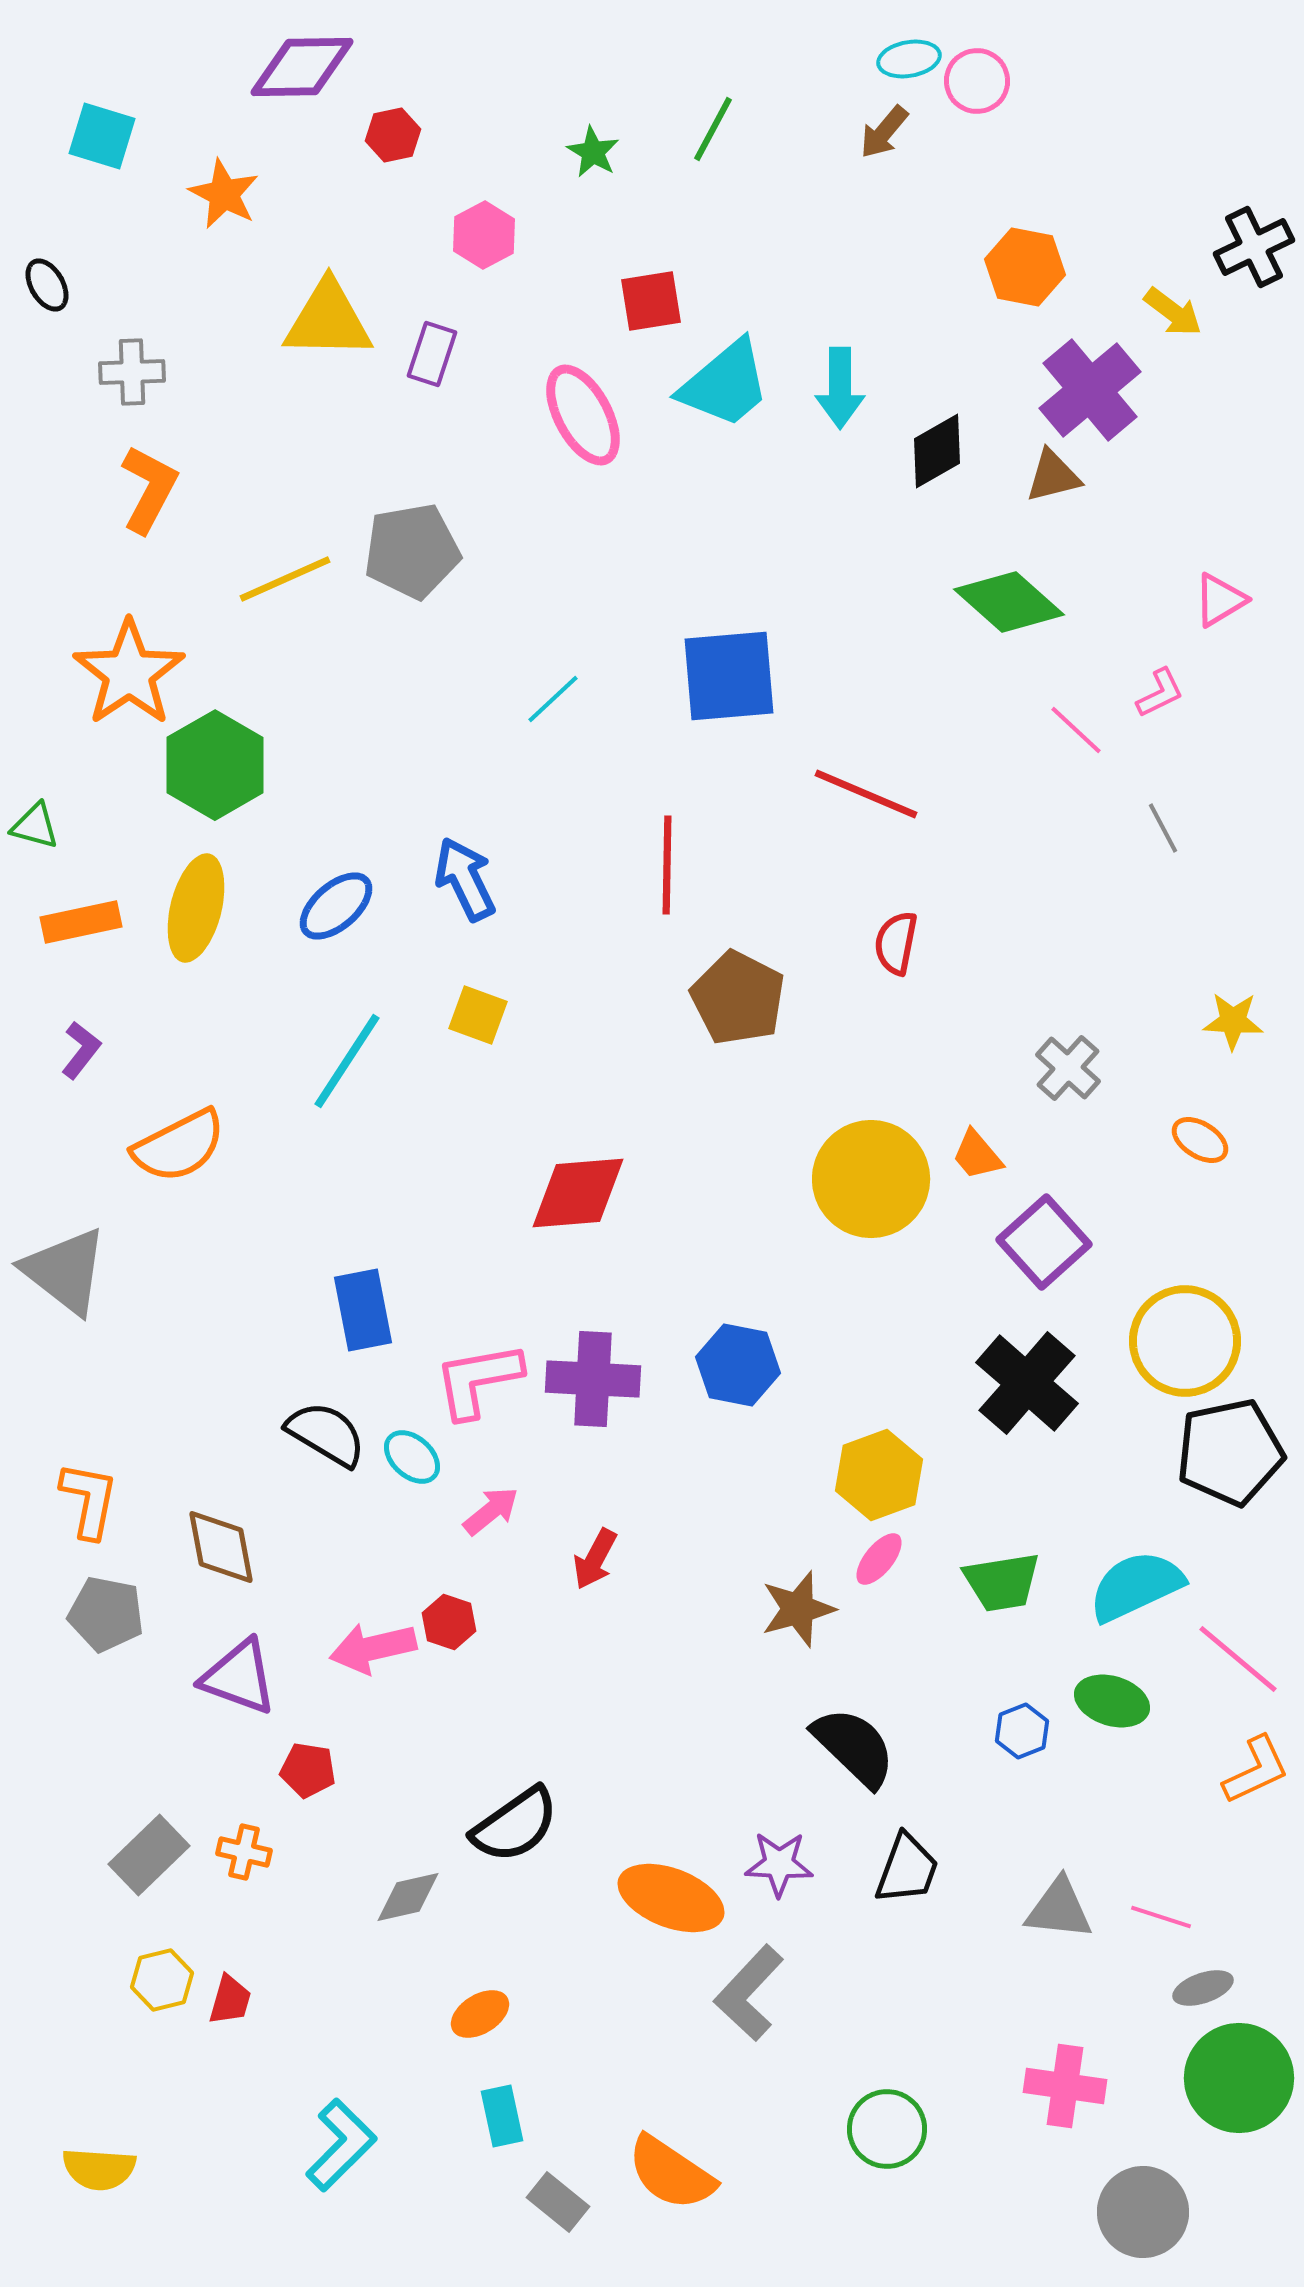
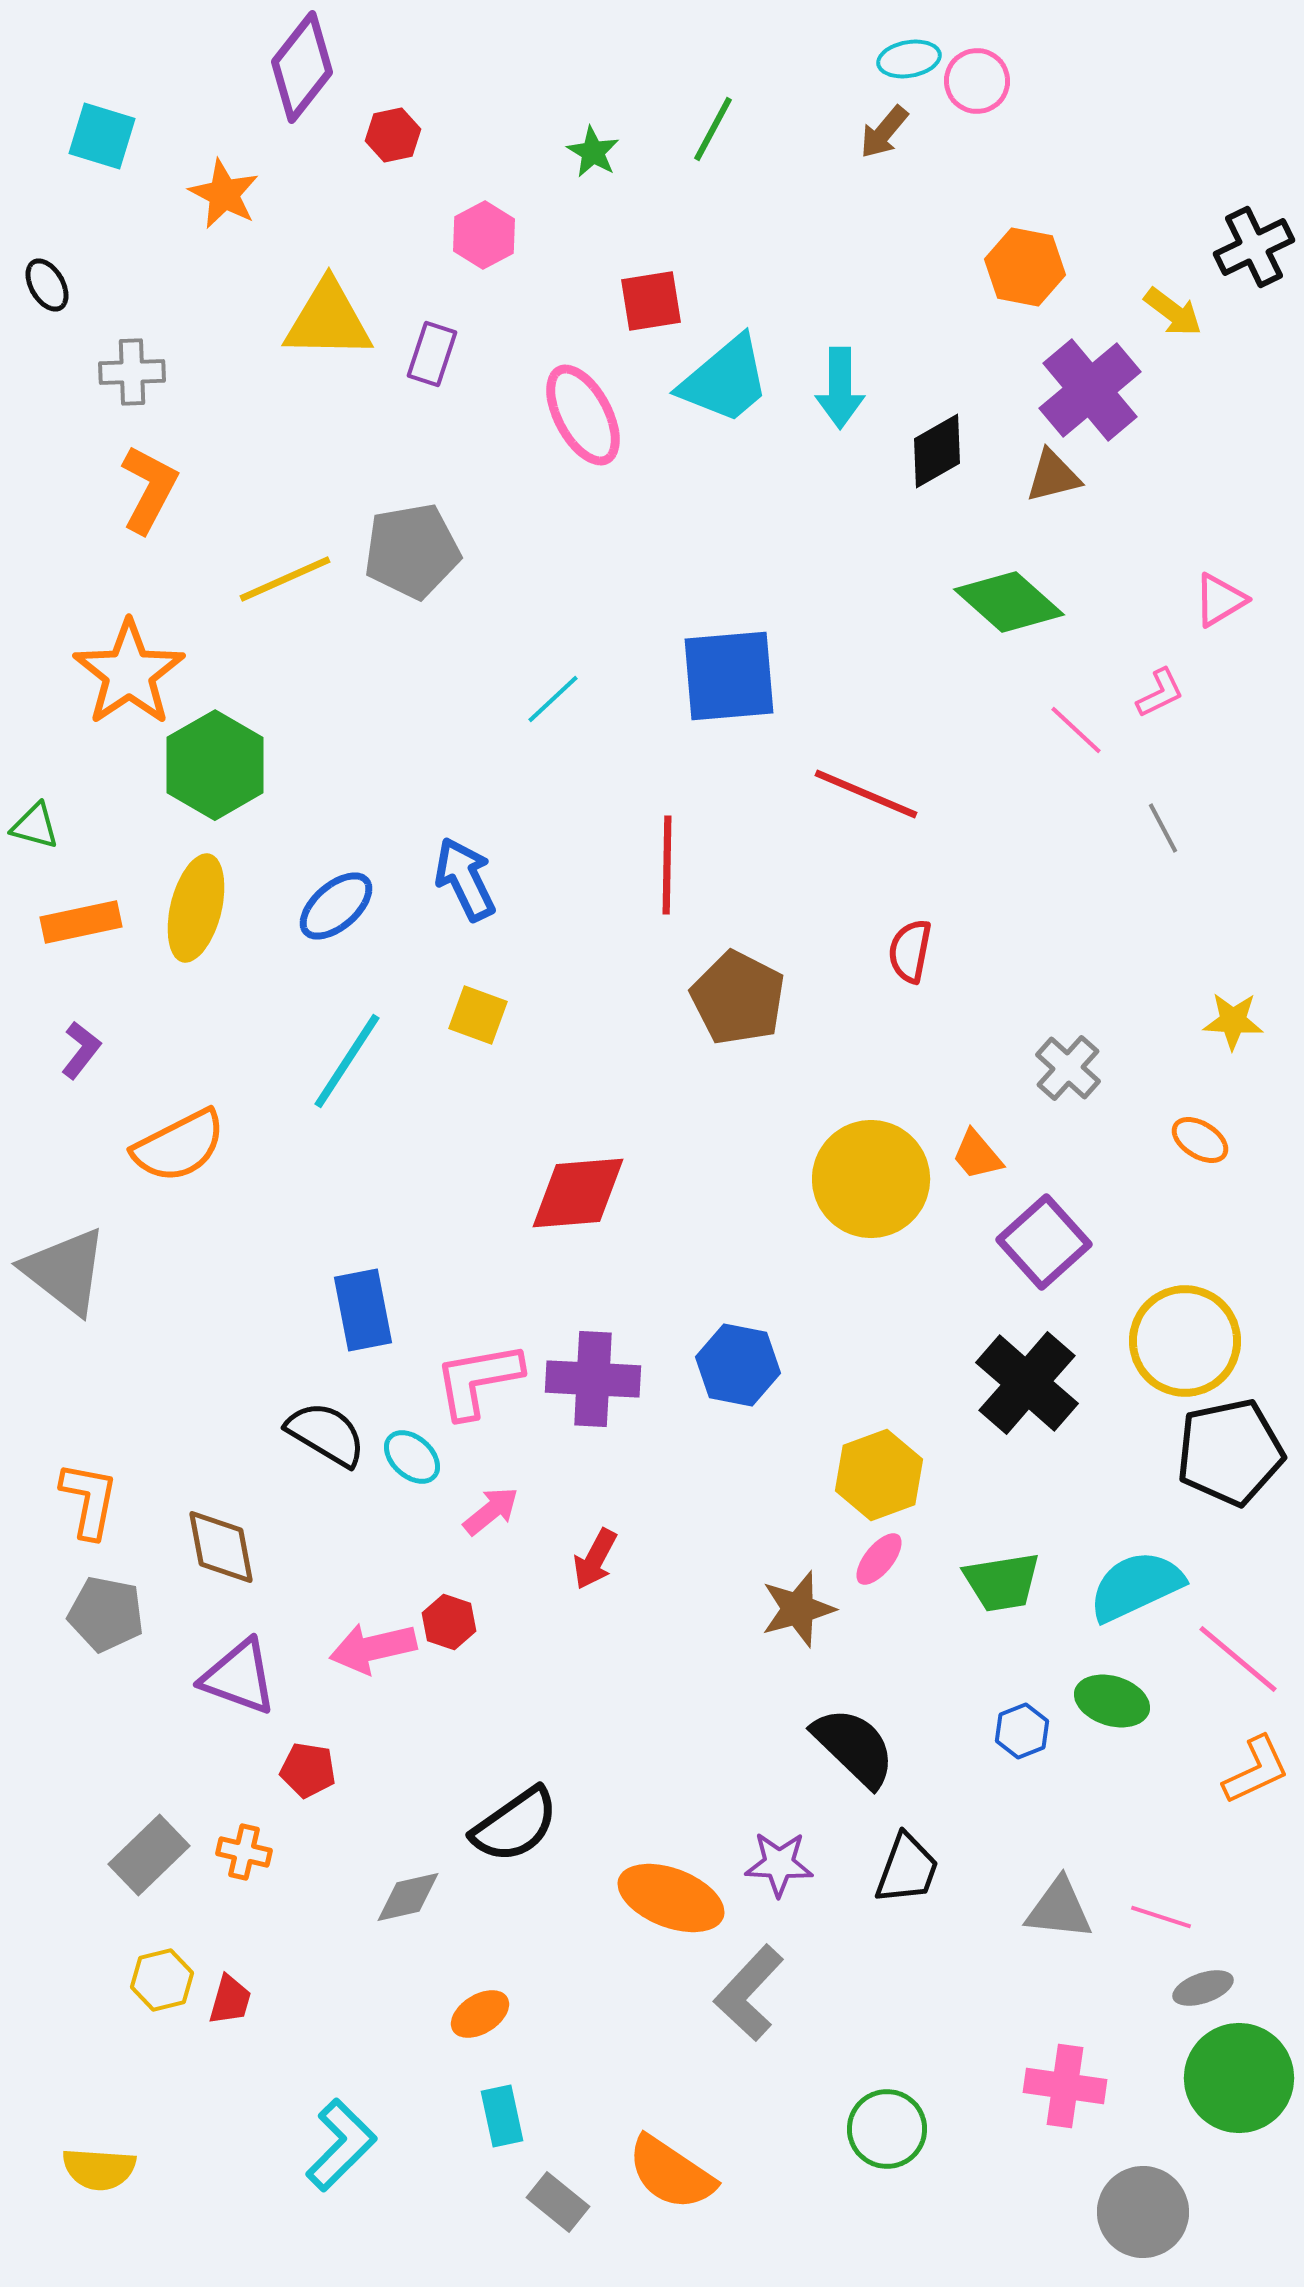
purple diamond at (302, 67): rotated 51 degrees counterclockwise
cyan trapezoid at (725, 384): moved 4 px up
red semicircle at (896, 943): moved 14 px right, 8 px down
